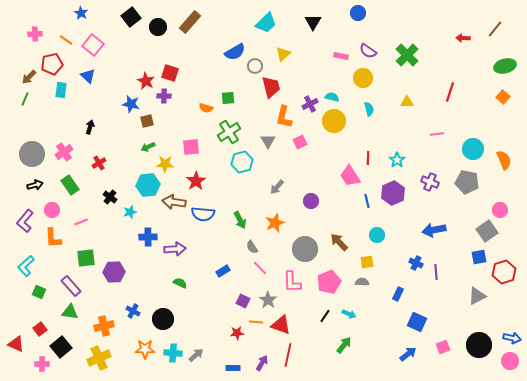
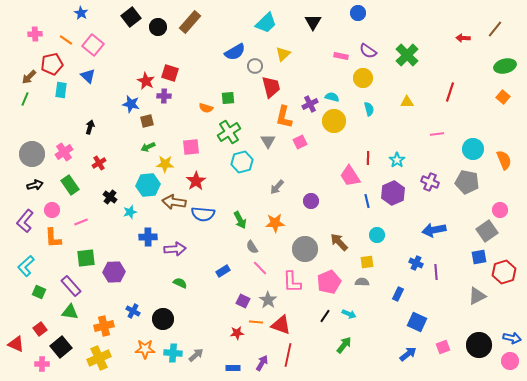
orange star at (275, 223): rotated 18 degrees clockwise
